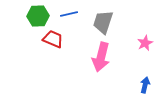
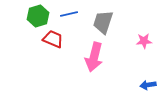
green hexagon: rotated 15 degrees counterclockwise
pink star: moved 1 px left, 2 px up; rotated 21 degrees clockwise
pink arrow: moved 7 px left
blue arrow: moved 3 px right; rotated 112 degrees counterclockwise
